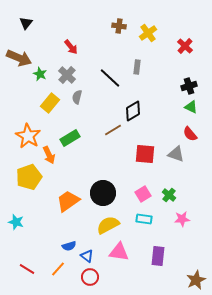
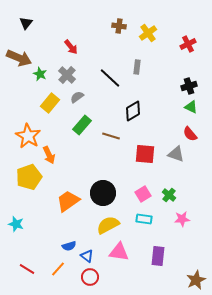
red cross: moved 3 px right, 2 px up; rotated 21 degrees clockwise
gray semicircle: rotated 40 degrees clockwise
brown line: moved 2 px left, 6 px down; rotated 48 degrees clockwise
green rectangle: moved 12 px right, 13 px up; rotated 18 degrees counterclockwise
cyan star: moved 2 px down
